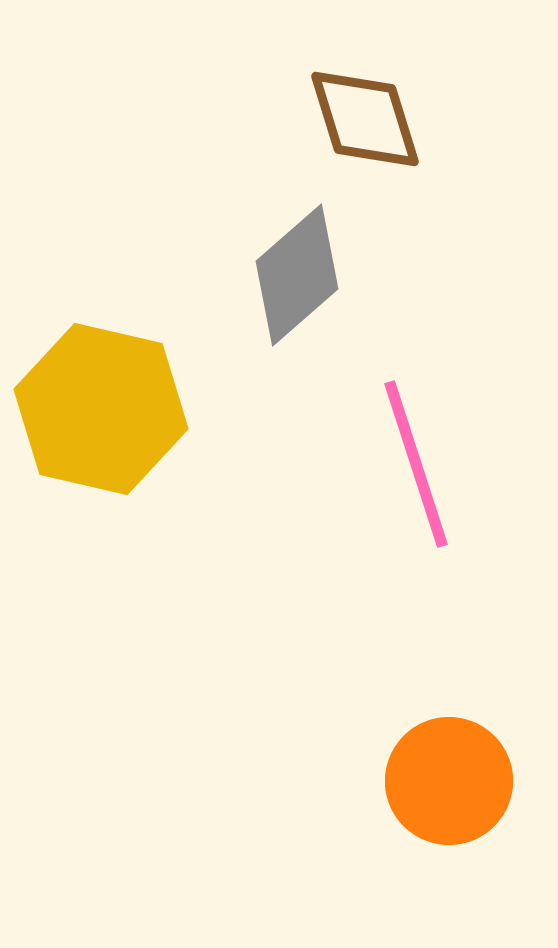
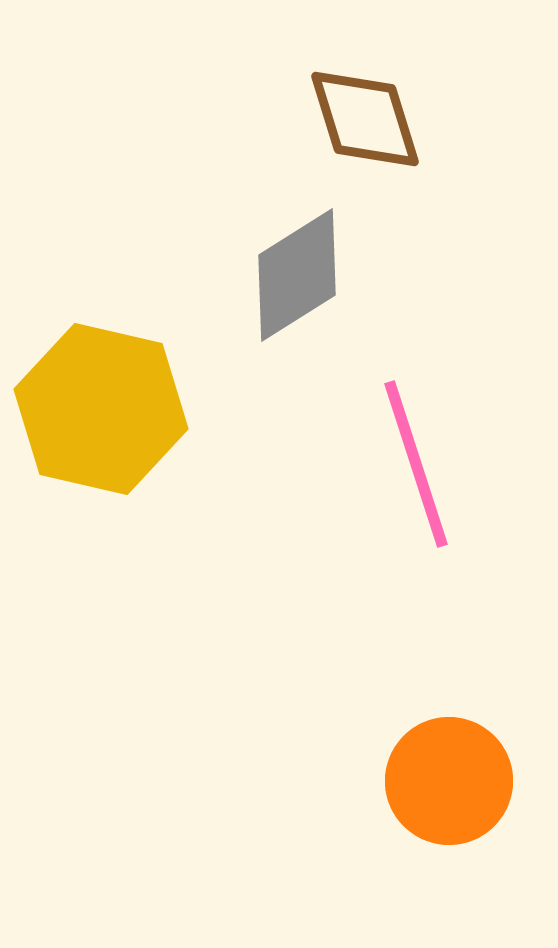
gray diamond: rotated 9 degrees clockwise
